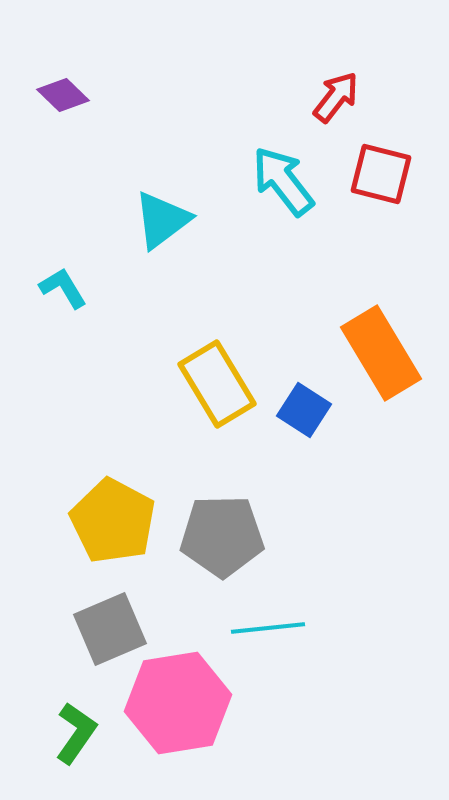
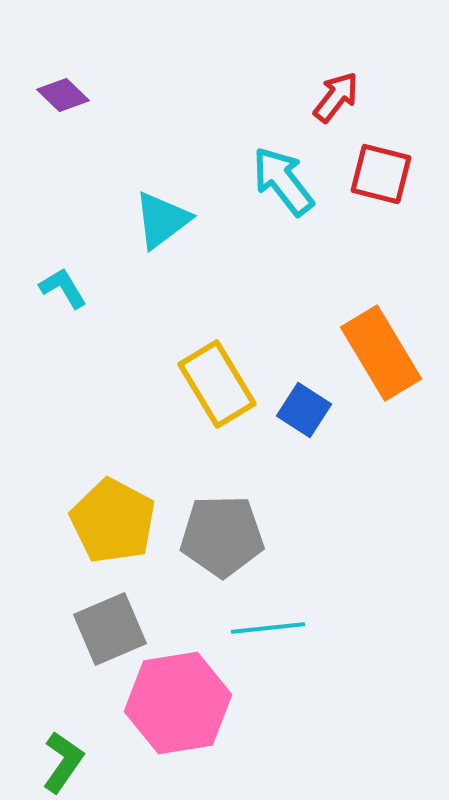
green L-shape: moved 13 px left, 29 px down
